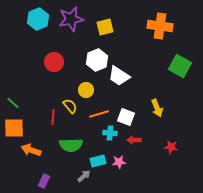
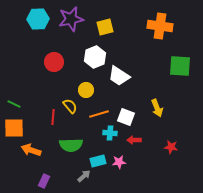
cyan hexagon: rotated 20 degrees clockwise
white hexagon: moved 2 px left, 3 px up
green square: rotated 25 degrees counterclockwise
green line: moved 1 px right, 1 px down; rotated 16 degrees counterclockwise
